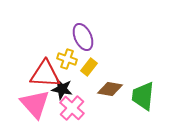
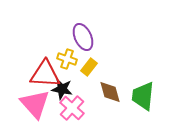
brown diamond: moved 3 px down; rotated 65 degrees clockwise
